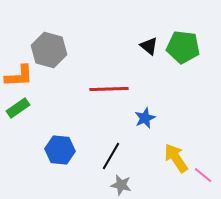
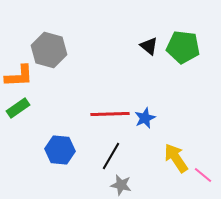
red line: moved 1 px right, 25 px down
